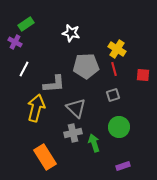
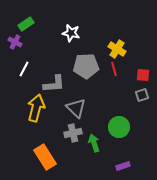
gray square: moved 29 px right
